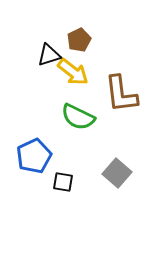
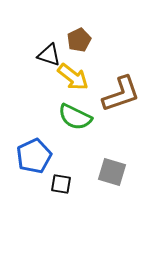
black triangle: rotated 35 degrees clockwise
yellow arrow: moved 5 px down
brown L-shape: rotated 102 degrees counterclockwise
green semicircle: moved 3 px left
gray square: moved 5 px left, 1 px up; rotated 24 degrees counterclockwise
black square: moved 2 px left, 2 px down
